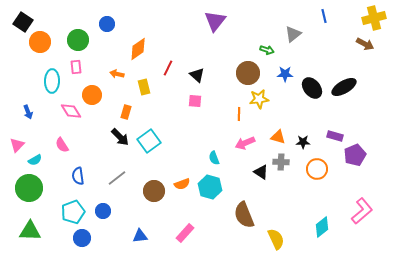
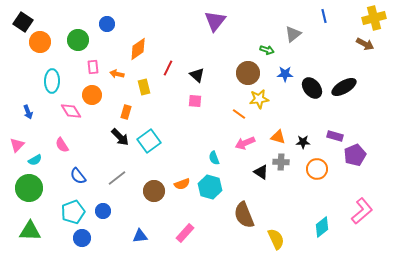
pink rectangle at (76, 67): moved 17 px right
orange line at (239, 114): rotated 56 degrees counterclockwise
blue semicircle at (78, 176): rotated 30 degrees counterclockwise
